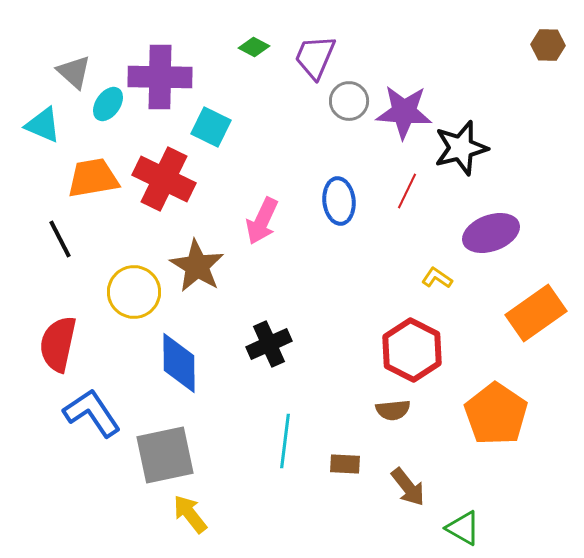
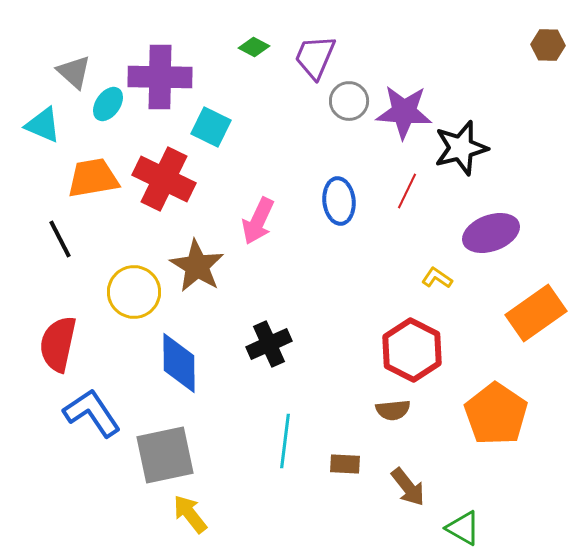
pink arrow: moved 4 px left
